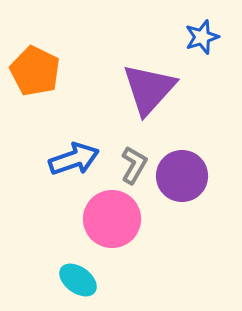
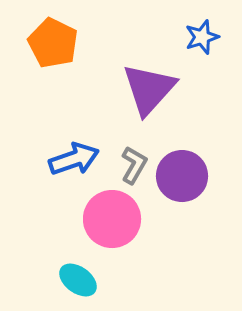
orange pentagon: moved 18 px right, 28 px up
